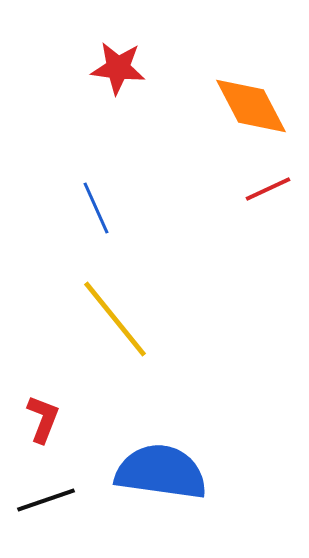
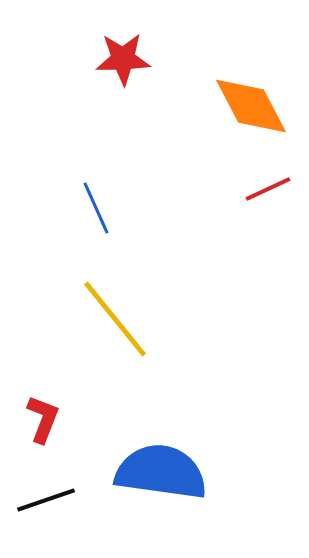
red star: moved 5 px right, 9 px up; rotated 8 degrees counterclockwise
